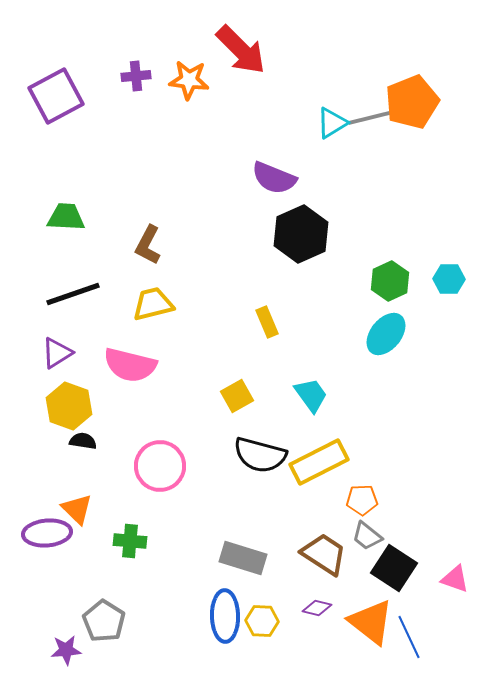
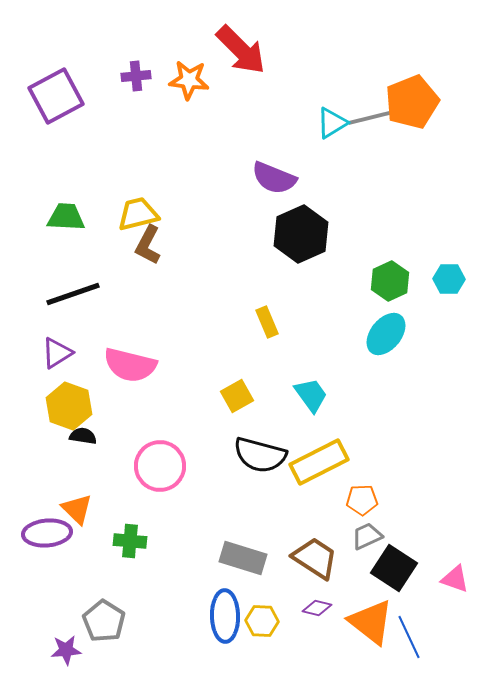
yellow trapezoid at (153, 304): moved 15 px left, 90 px up
black semicircle at (83, 441): moved 5 px up
gray trapezoid at (367, 536): rotated 116 degrees clockwise
brown trapezoid at (324, 554): moved 9 px left, 4 px down
